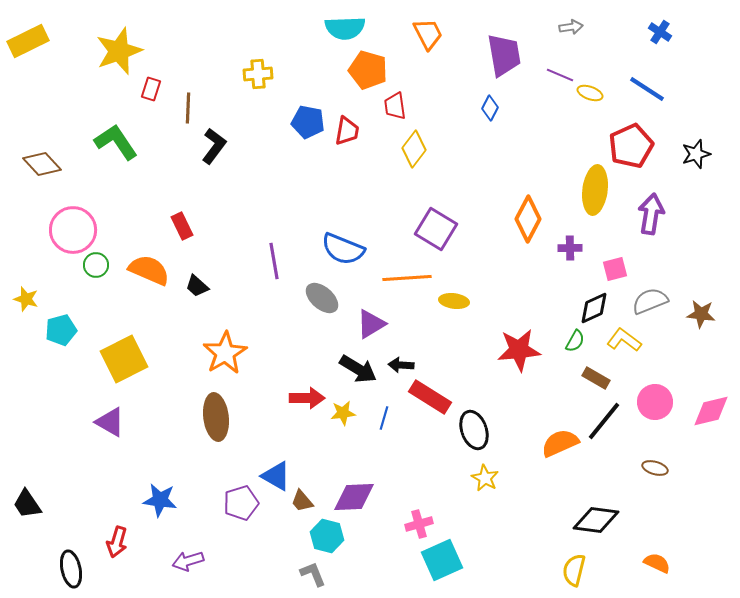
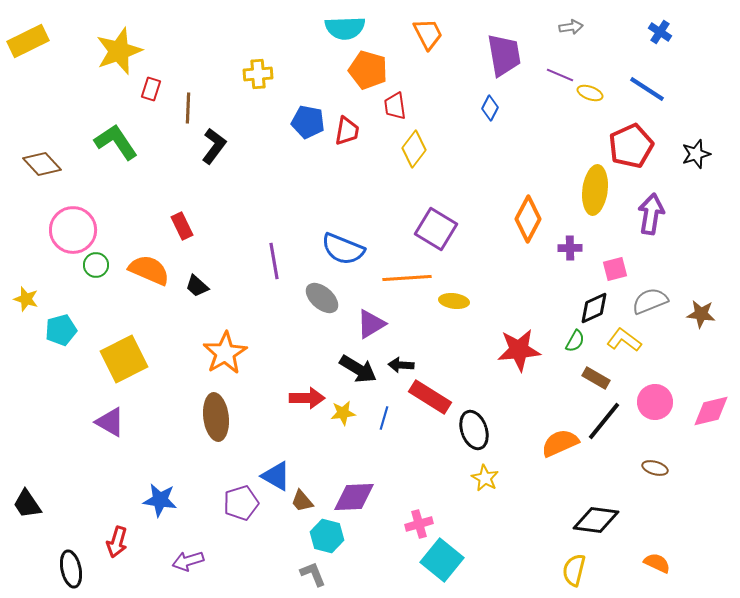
cyan square at (442, 560): rotated 27 degrees counterclockwise
